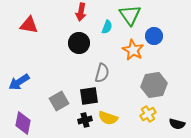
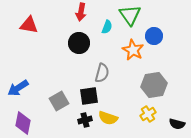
blue arrow: moved 1 px left, 6 px down
